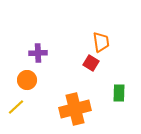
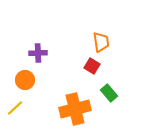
red square: moved 1 px right, 3 px down
orange circle: moved 2 px left
green rectangle: moved 10 px left; rotated 42 degrees counterclockwise
yellow line: moved 1 px left, 1 px down
